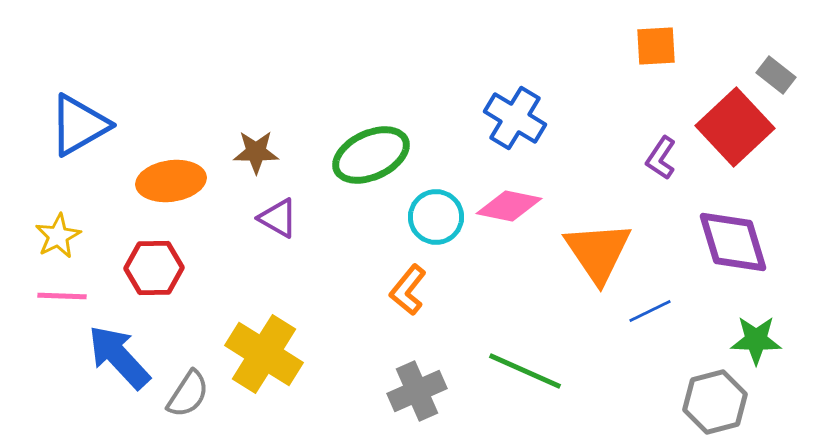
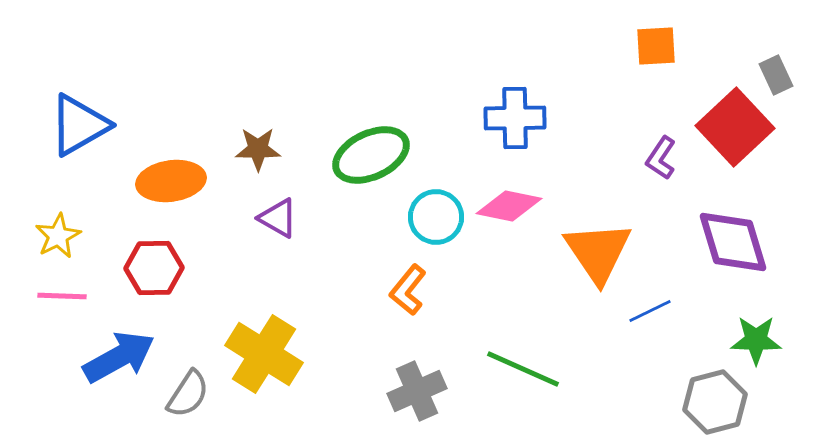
gray rectangle: rotated 27 degrees clockwise
blue cross: rotated 32 degrees counterclockwise
brown star: moved 2 px right, 3 px up
blue arrow: rotated 104 degrees clockwise
green line: moved 2 px left, 2 px up
